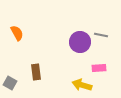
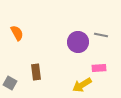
purple circle: moved 2 px left
yellow arrow: rotated 48 degrees counterclockwise
